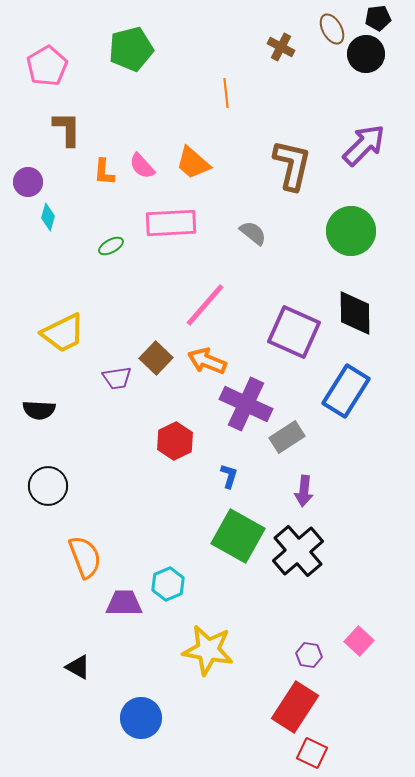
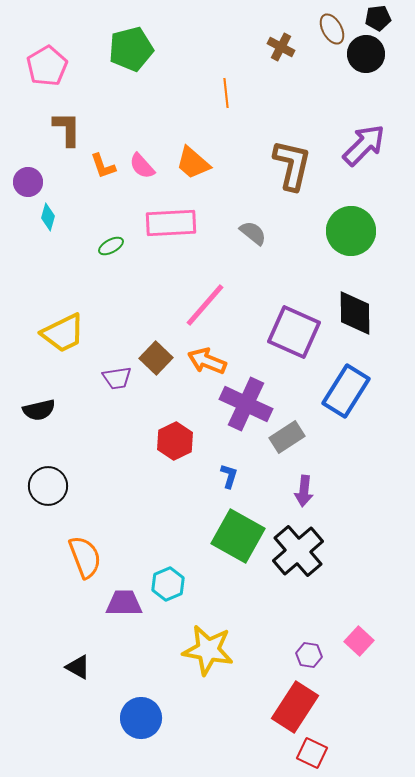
orange L-shape at (104, 172): moved 1 px left, 6 px up; rotated 24 degrees counterclockwise
black semicircle at (39, 410): rotated 16 degrees counterclockwise
